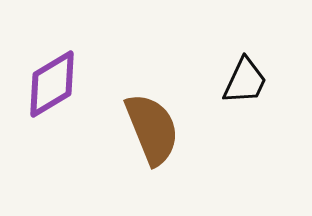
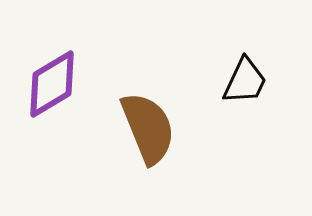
brown semicircle: moved 4 px left, 1 px up
